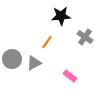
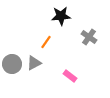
gray cross: moved 4 px right
orange line: moved 1 px left
gray circle: moved 5 px down
